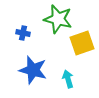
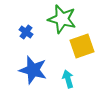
green star: moved 4 px right
blue cross: moved 3 px right, 1 px up; rotated 24 degrees clockwise
yellow square: moved 3 px down
